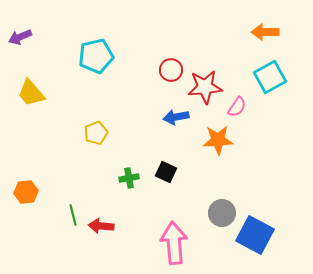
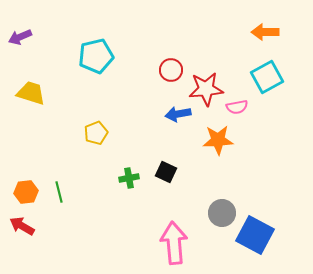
cyan square: moved 3 px left
red star: moved 1 px right, 2 px down
yellow trapezoid: rotated 148 degrees clockwise
pink semicircle: rotated 45 degrees clockwise
blue arrow: moved 2 px right, 3 px up
green line: moved 14 px left, 23 px up
red arrow: moved 79 px left; rotated 25 degrees clockwise
